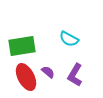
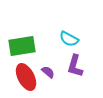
purple L-shape: moved 9 px up; rotated 15 degrees counterclockwise
